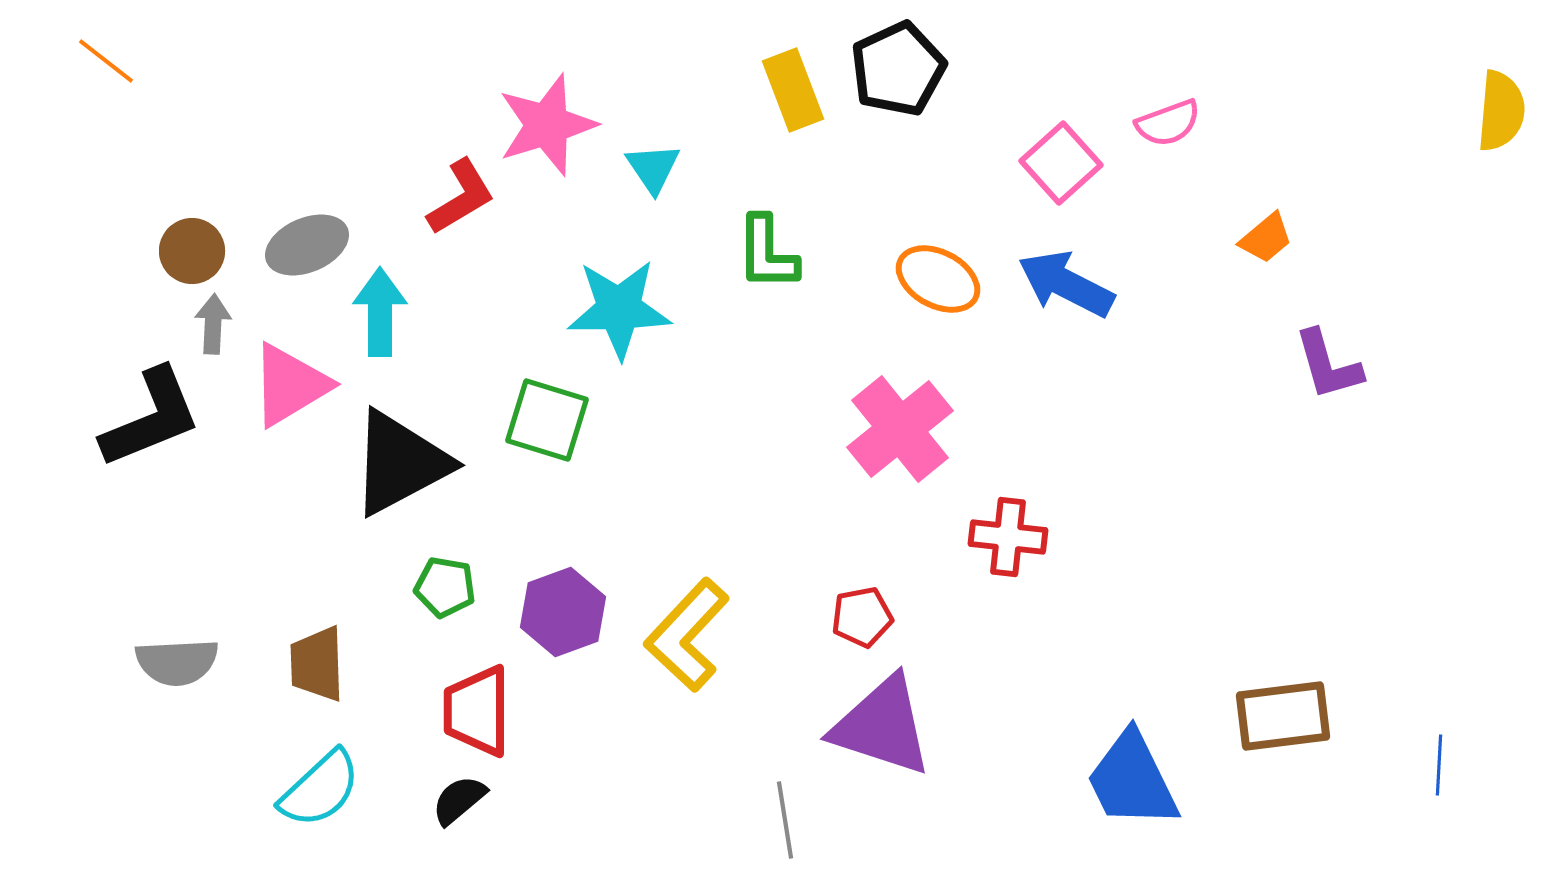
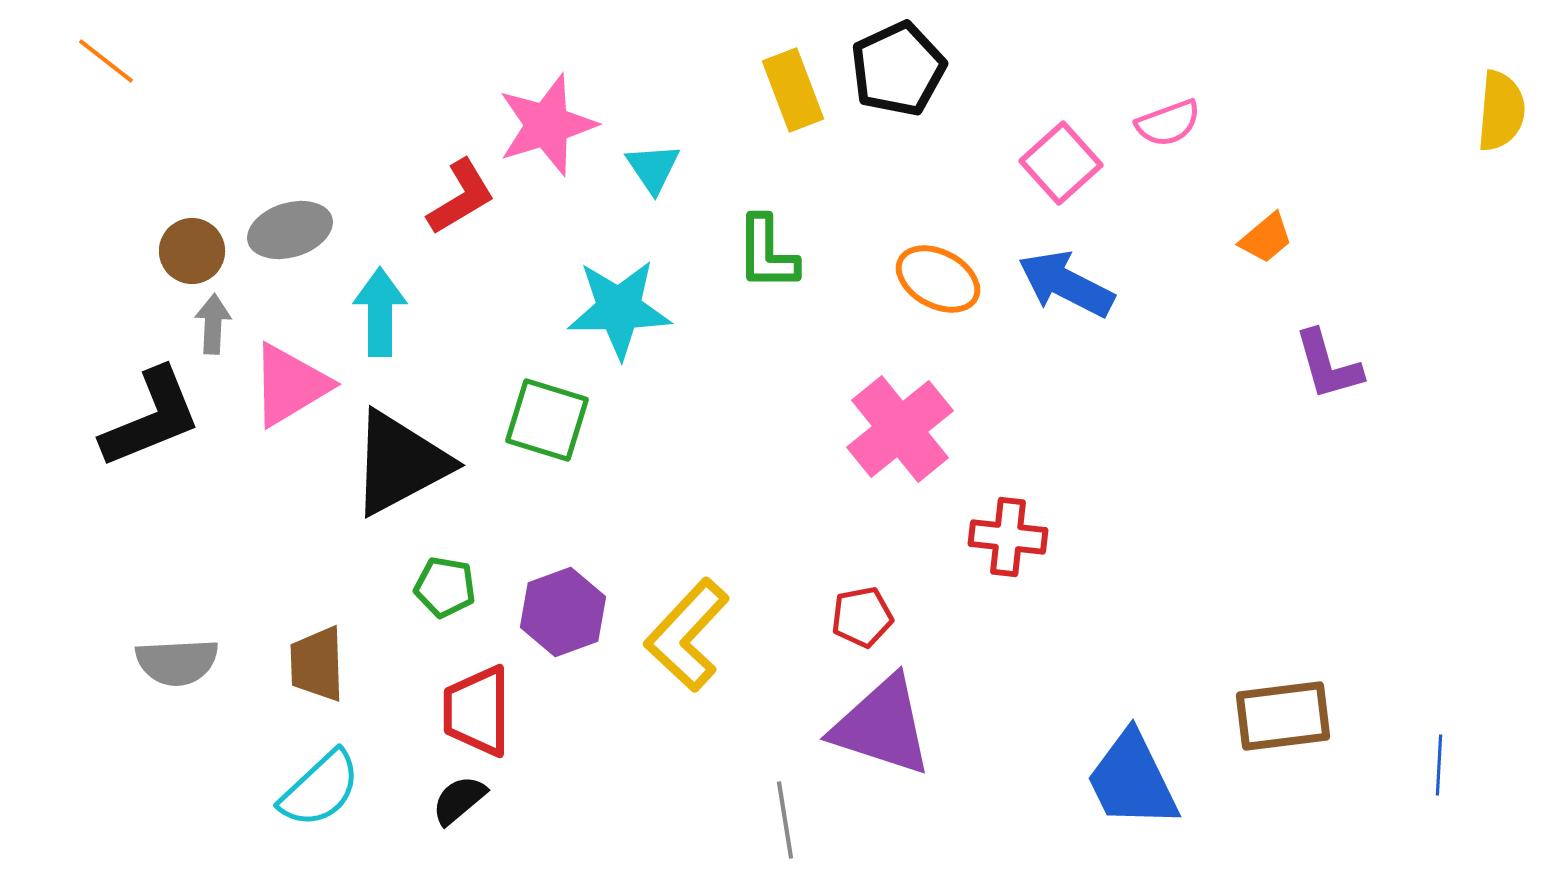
gray ellipse: moved 17 px left, 15 px up; rotated 6 degrees clockwise
